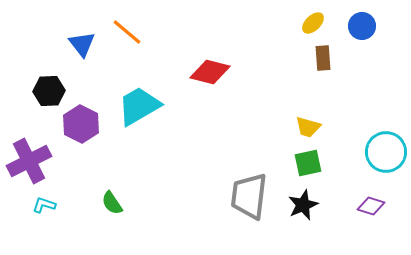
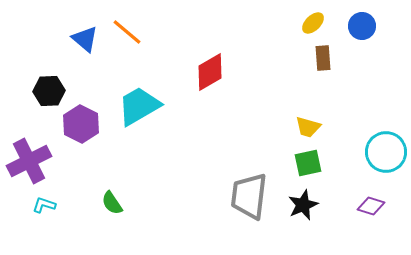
blue triangle: moved 3 px right, 5 px up; rotated 12 degrees counterclockwise
red diamond: rotated 45 degrees counterclockwise
